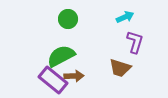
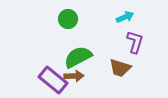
green semicircle: moved 17 px right, 1 px down
